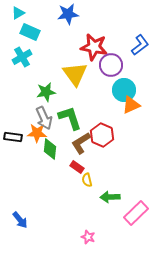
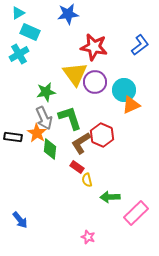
cyan cross: moved 3 px left, 3 px up
purple circle: moved 16 px left, 17 px down
orange star: rotated 30 degrees clockwise
